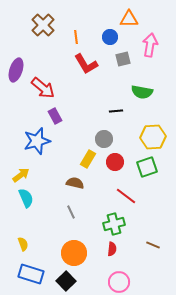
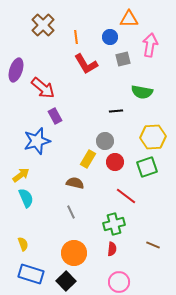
gray circle: moved 1 px right, 2 px down
